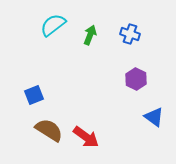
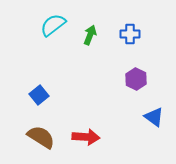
blue cross: rotated 18 degrees counterclockwise
blue square: moved 5 px right; rotated 18 degrees counterclockwise
brown semicircle: moved 8 px left, 7 px down
red arrow: rotated 32 degrees counterclockwise
